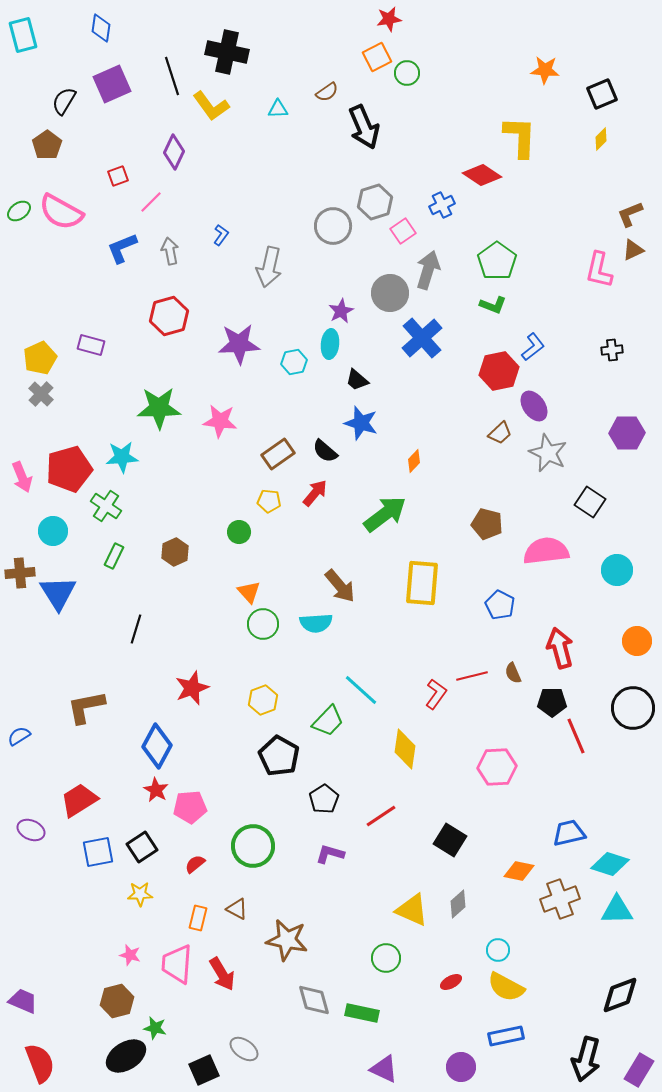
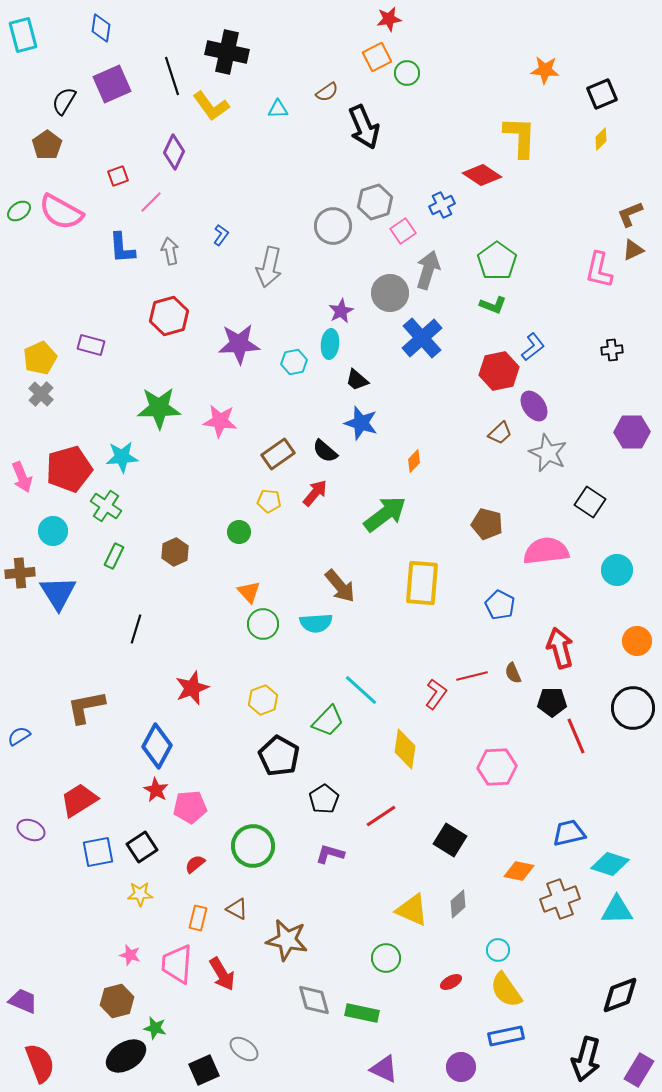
blue L-shape at (122, 248): rotated 72 degrees counterclockwise
purple hexagon at (627, 433): moved 5 px right, 1 px up
yellow semicircle at (506, 987): moved 3 px down; rotated 27 degrees clockwise
